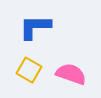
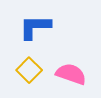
yellow square: rotated 15 degrees clockwise
